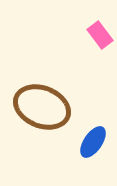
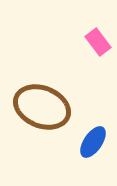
pink rectangle: moved 2 px left, 7 px down
